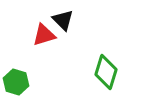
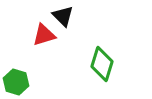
black triangle: moved 4 px up
green diamond: moved 4 px left, 8 px up
